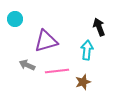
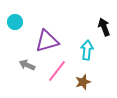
cyan circle: moved 3 px down
black arrow: moved 5 px right
purple triangle: moved 1 px right
pink line: rotated 45 degrees counterclockwise
